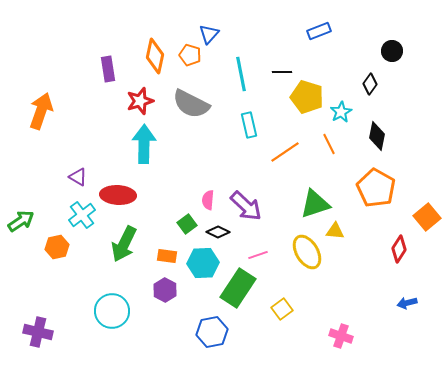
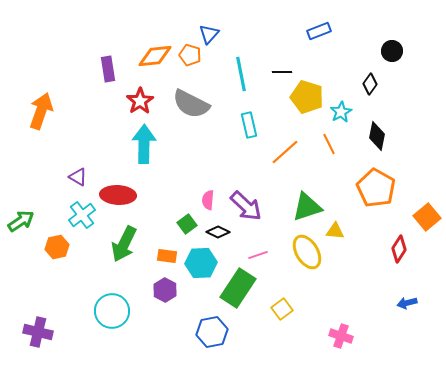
orange diamond at (155, 56): rotated 72 degrees clockwise
red star at (140, 101): rotated 16 degrees counterclockwise
orange line at (285, 152): rotated 8 degrees counterclockwise
green triangle at (315, 204): moved 8 px left, 3 px down
cyan hexagon at (203, 263): moved 2 px left
